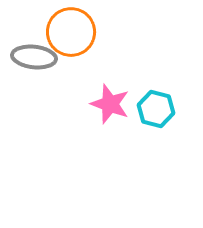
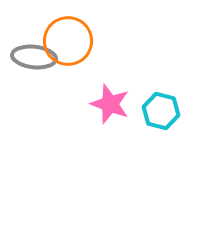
orange circle: moved 3 px left, 9 px down
cyan hexagon: moved 5 px right, 2 px down
